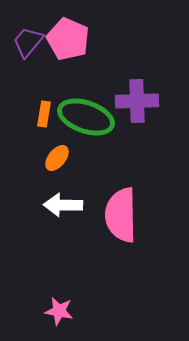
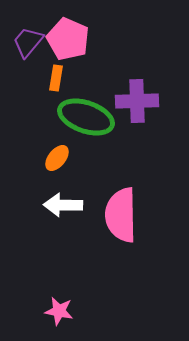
orange rectangle: moved 12 px right, 36 px up
